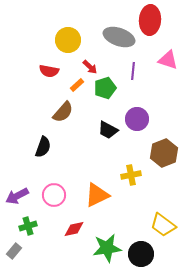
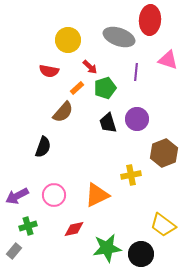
purple line: moved 3 px right, 1 px down
orange rectangle: moved 3 px down
black trapezoid: moved 7 px up; rotated 45 degrees clockwise
